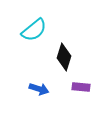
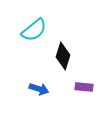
black diamond: moved 1 px left, 1 px up
purple rectangle: moved 3 px right
